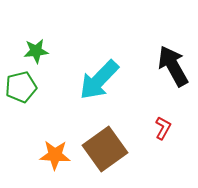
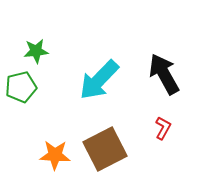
black arrow: moved 9 px left, 8 px down
brown square: rotated 9 degrees clockwise
